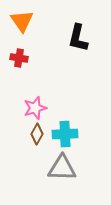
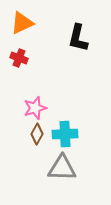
orange triangle: moved 2 px down; rotated 40 degrees clockwise
red cross: rotated 12 degrees clockwise
